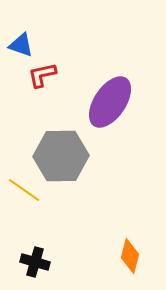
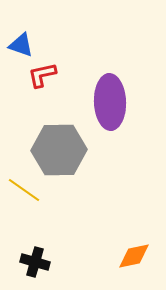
purple ellipse: rotated 36 degrees counterclockwise
gray hexagon: moved 2 px left, 6 px up
orange diamond: moved 4 px right; rotated 64 degrees clockwise
